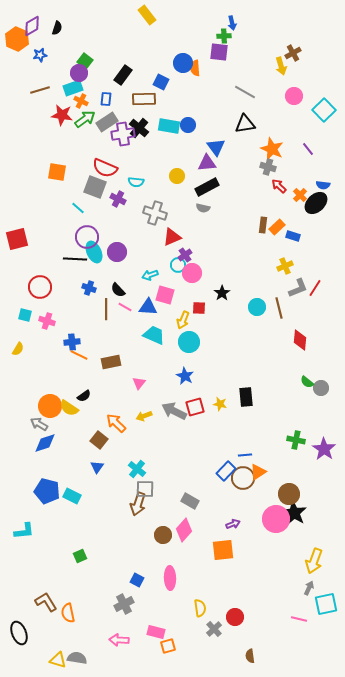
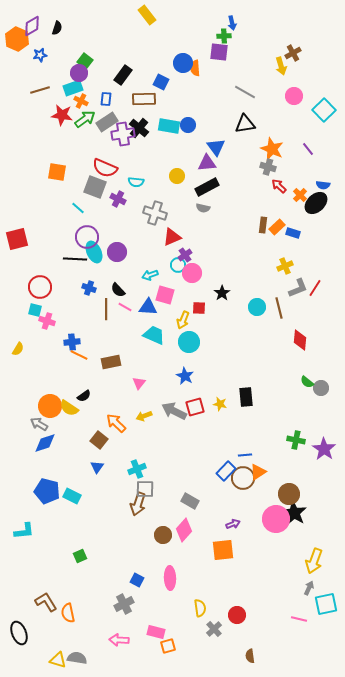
blue rectangle at (293, 236): moved 3 px up
cyan square at (25, 315): moved 10 px right, 5 px up
cyan cross at (137, 469): rotated 30 degrees clockwise
red circle at (235, 617): moved 2 px right, 2 px up
